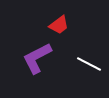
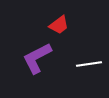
white line: rotated 35 degrees counterclockwise
